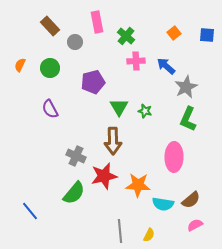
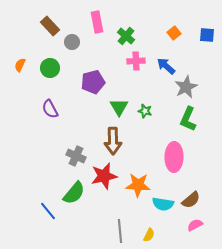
gray circle: moved 3 px left
blue line: moved 18 px right
